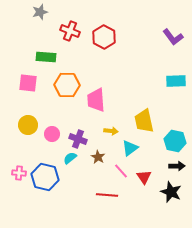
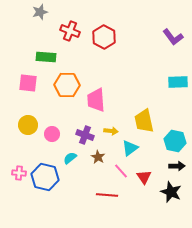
cyan rectangle: moved 2 px right, 1 px down
purple cross: moved 7 px right, 4 px up
